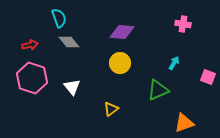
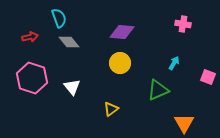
red arrow: moved 8 px up
orange triangle: rotated 40 degrees counterclockwise
